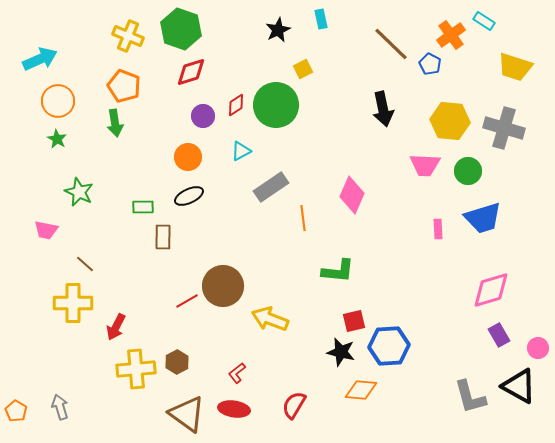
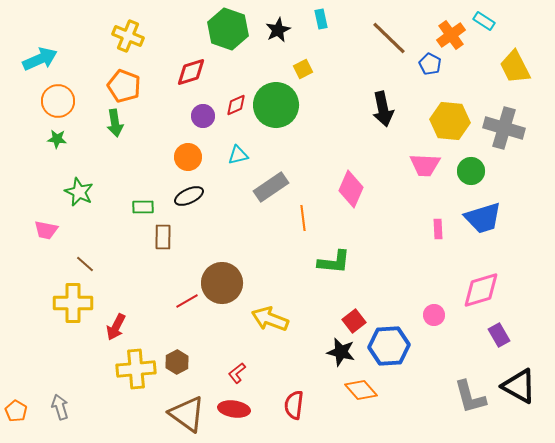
green hexagon at (181, 29): moved 47 px right
brown line at (391, 44): moved 2 px left, 6 px up
yellow trapezoid at (515, 67): rotated 45 degrees clockwise
red diamond at (236, 105): rotated 10 degrees clockwise
green star at (57, 139): rotated 24 degrees counterclockwise
cyan triangle at (241, 151): moved 3 px left, 4 px down; rotated 15 degrees clockwise
green circle at (468, 171): moved 3 px right
pink diamond at (352, 195): moved 1 px left, 6 px up
green L-shape at (338, 271): moved 4 px left, 9 px up
brown circle at (223, 286): moved 1 px left, 3 px up
pink diamond at (491, 290): moved 10 px left
red square at (354, 321): rotated 25 degrees counterclockwise
pink circle at (538, 348): moved 104 px left, 33 px up
orange diamond at (361, 390): rotated 44 degrees clockwise
red semicircle at (294, 405): rotated 24 degrees counterclockwise
